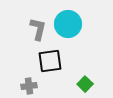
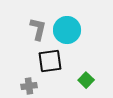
cyan circle: moved 1 px left, 6 px down
green square: moved 1 px right, 4 px up
